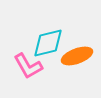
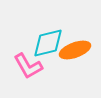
orange ellipse: moved 2 px left, 6 px up
